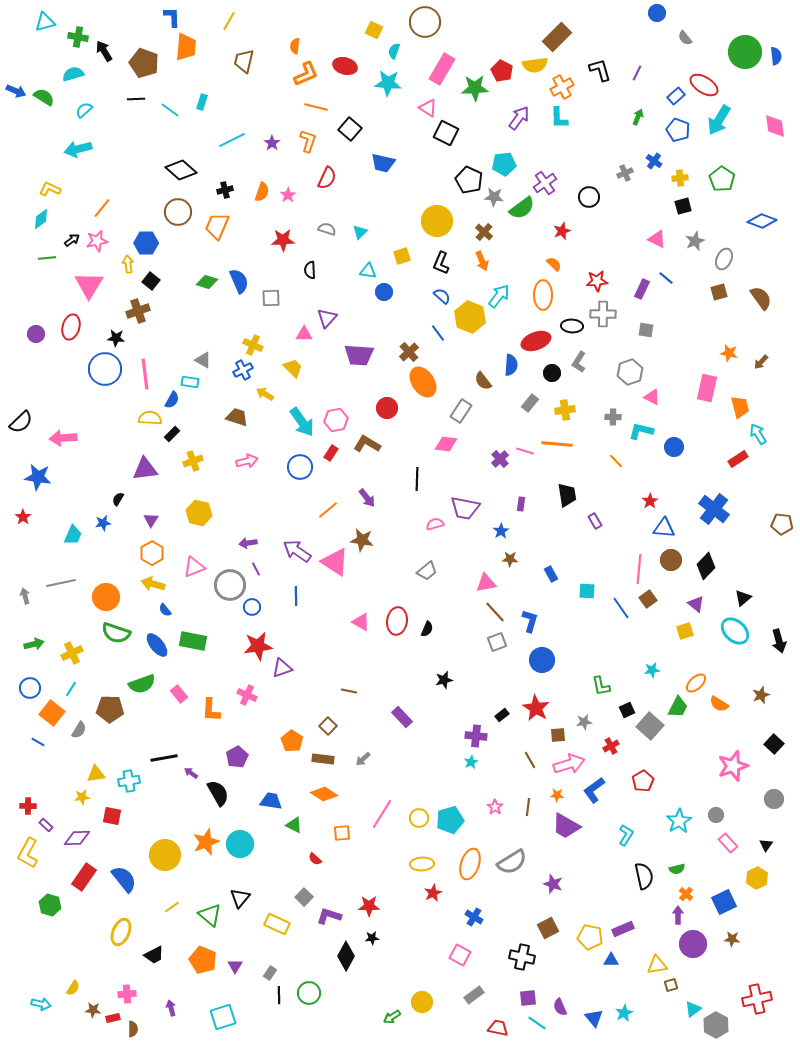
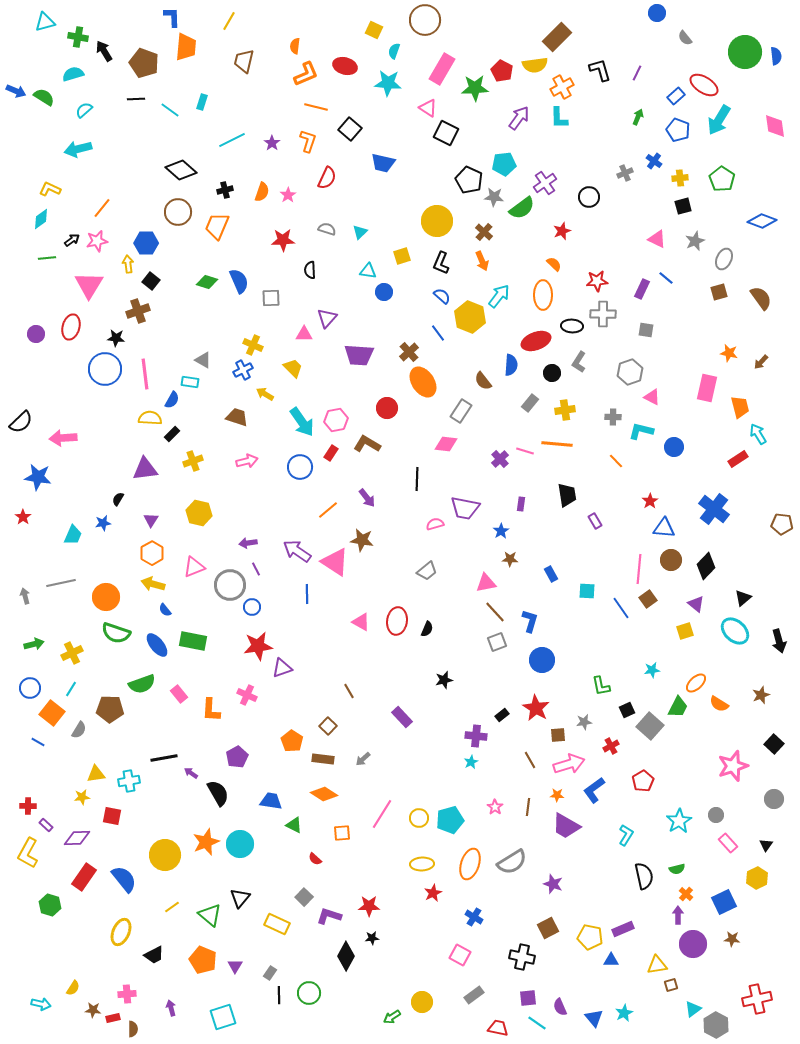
brown circle at (425, 22): moved 2 px up
blue line at (296, 596): moved 11 px right, 2 px up
brown line at (349, 691): rotated 49 degrees clockwise
